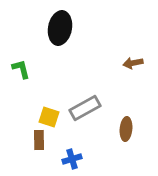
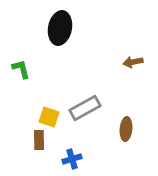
brown arrow: moved 1 px up
